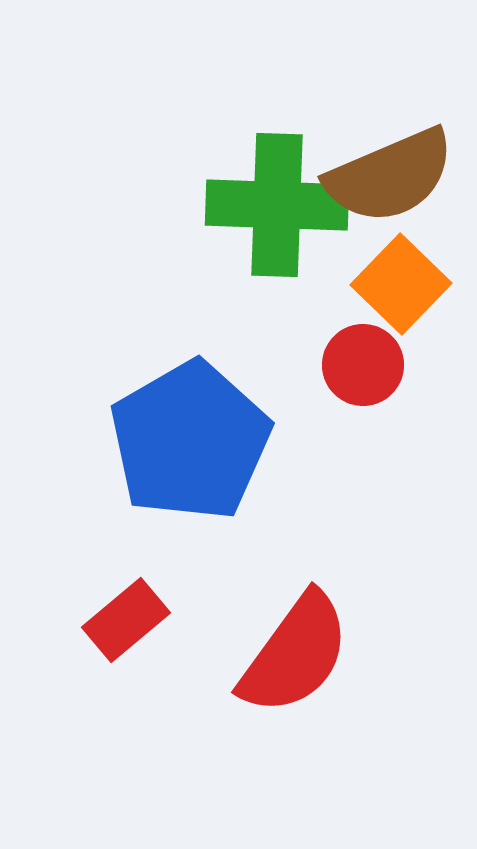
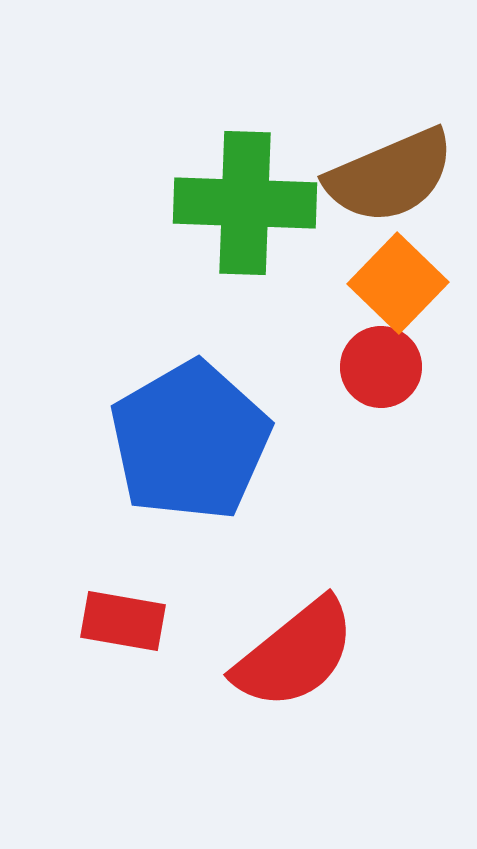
green cross: moved 32 px left, 2 px up
orange square: moved 3 px left, 1 px up
red circle: moved 18 px right, 2 px down
red rectangle: moved 3 px left, 1 px down; rotated 50 degrees clockwise
red semicircle: rotated 15 degrees clockwise
